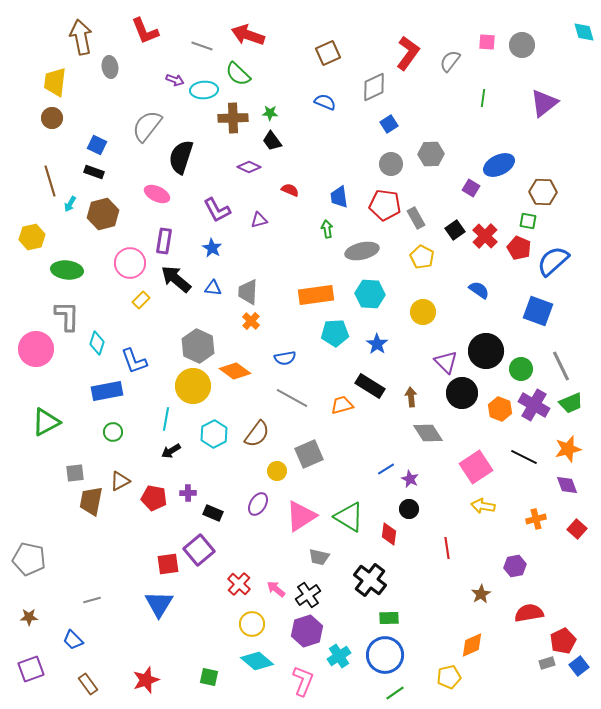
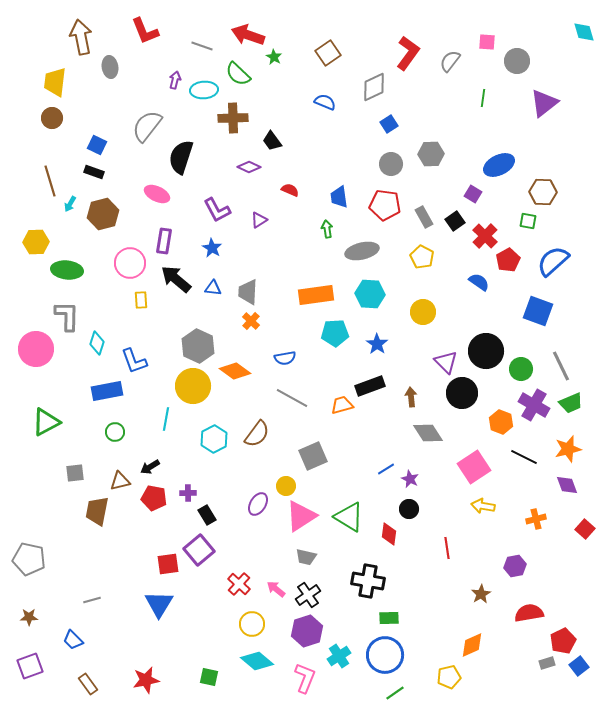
gray circle at (522, 45): moved 5 px left, 16 px down
brown square at (328, 53): rotated 10 degrees counterclockwise
purple arrow at (175, 80): rotated 96 degrees counterclockwise
green star at (270, 113): moved 4 px right, 56 px up; rotated 28 degrees clockwise
purple square at (471, 188): moved 2 px right, 6 px down
gray rectangle at (416, 218): moved 8 px right, 1 px up
purple triangle at (259, 220): rotated 18 degrees counterclockwise
black square at (455, 230): moved 9 px up
yellow hexagon at (32, 237): moved 4 px right, 5 px down; rotated 10 degrees clockwise
red pentagon at (519, 248): moved 11 px left, 12 px down; rotated 20 degrees clockwise
blue semicircle at (479, 290): moved 8 px up
yellow rectangle at (141, 300): rotated 48 degrees counterclockwise
black rectangle at (370, 386): rotated 52 degrees counterclockwise
orange hexagon at (500, 409): moved 1 px right, 13 px down
green circle at (113, 432): moved 2 px right
cyan hexagon at (214, 434): moved 5 px down
black arrow at (171, 451): moved 21 px left, 16 px down
gray square at (309, 454): moved 4 px right, 2 px down
pink square at (476, 467): moved 2 px left
yellow circle at (277, 471): moved 9 px right, 15 px down
brown triangle at (120, 481): rotated 15 degrees clockwise
brown trapezoid at (91, 501): moved 6 px right, 10 px down
black rectangle at (213, 513): moved 6 px left, 2 px down; rotated 36 degrees clockwise
red square at (577, 529): moved 8 px right
gray trapezoid at (319, 557): moved 13 px left
black cross at (370, 580): moved 2 px left, 1 px down; rotated 28 degrees counterclockwise
purple square at (31, 669): moved 1 px left, 3 px up
red star at (146, 680): rotated 8 degrees clockwise
pink L-shape at (303, 681): moved 2 px right, 3 px up
